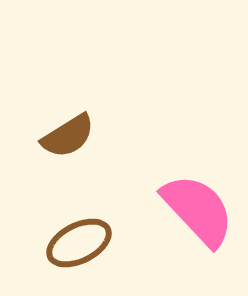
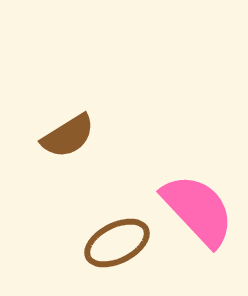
brown ellipse: moved 38 px right
